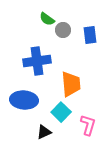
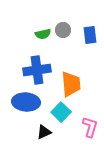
green semicircle: moved 4 px left, 15 px down; rotated 49 degrees counterclockwise
blue cross: moved 9 px down
blue ellipse: moved 2 px right, 2 px down
pink L-shape: moved 2 px right, 2 px down
